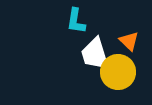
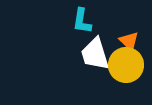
cyan L-shape: moved 6 px right
yellow circle: moved 8 px right, 7 px up
